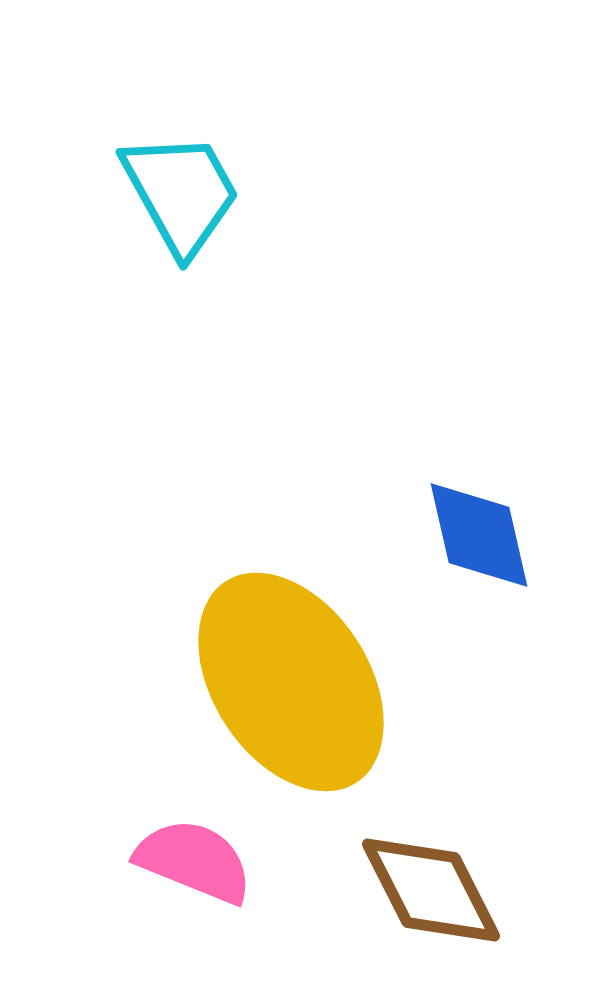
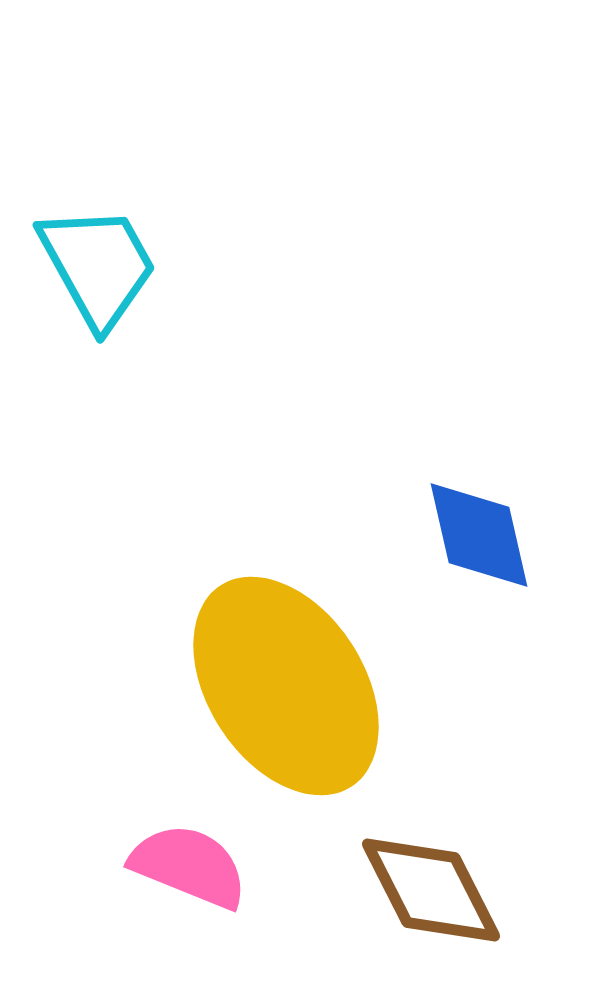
cyan trapezoid: moved 83 px left, 73 px down
yellow ellipse: moved 5 px left, 4 px down
pink semicircle: moved 5 px left, 5 px down
